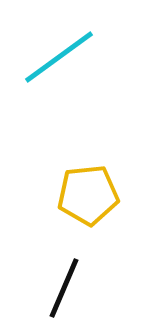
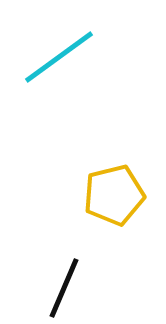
yellow pentagon: moved 26 px right; rotated 8 degrees counterclockwise
